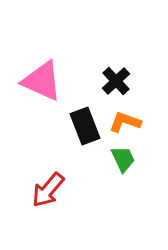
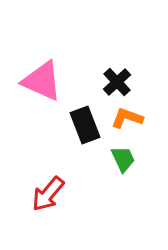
black cross: moved 1 px right, 1 px down
orange L-shape: moved 2 px right, 4 px up
black rectangle: moved 1 px up
red arrow: moved 4 px down
